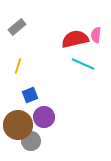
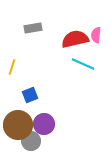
gray rectangle: moved 16 px right, 1 px down; rotated 30 degrees clockwise
yellow line: moved 6 px left, 1 px down
purple circle: moved 7 px down
